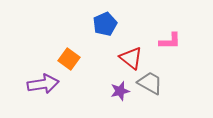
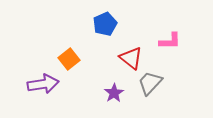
orange square: rotated 15 degrees clockwise
gray trapezoid: rotated 76 degrees counterclockwise
purple star: moved 6 px left, 2 px down; rotated 18 degrees counterclockwise
